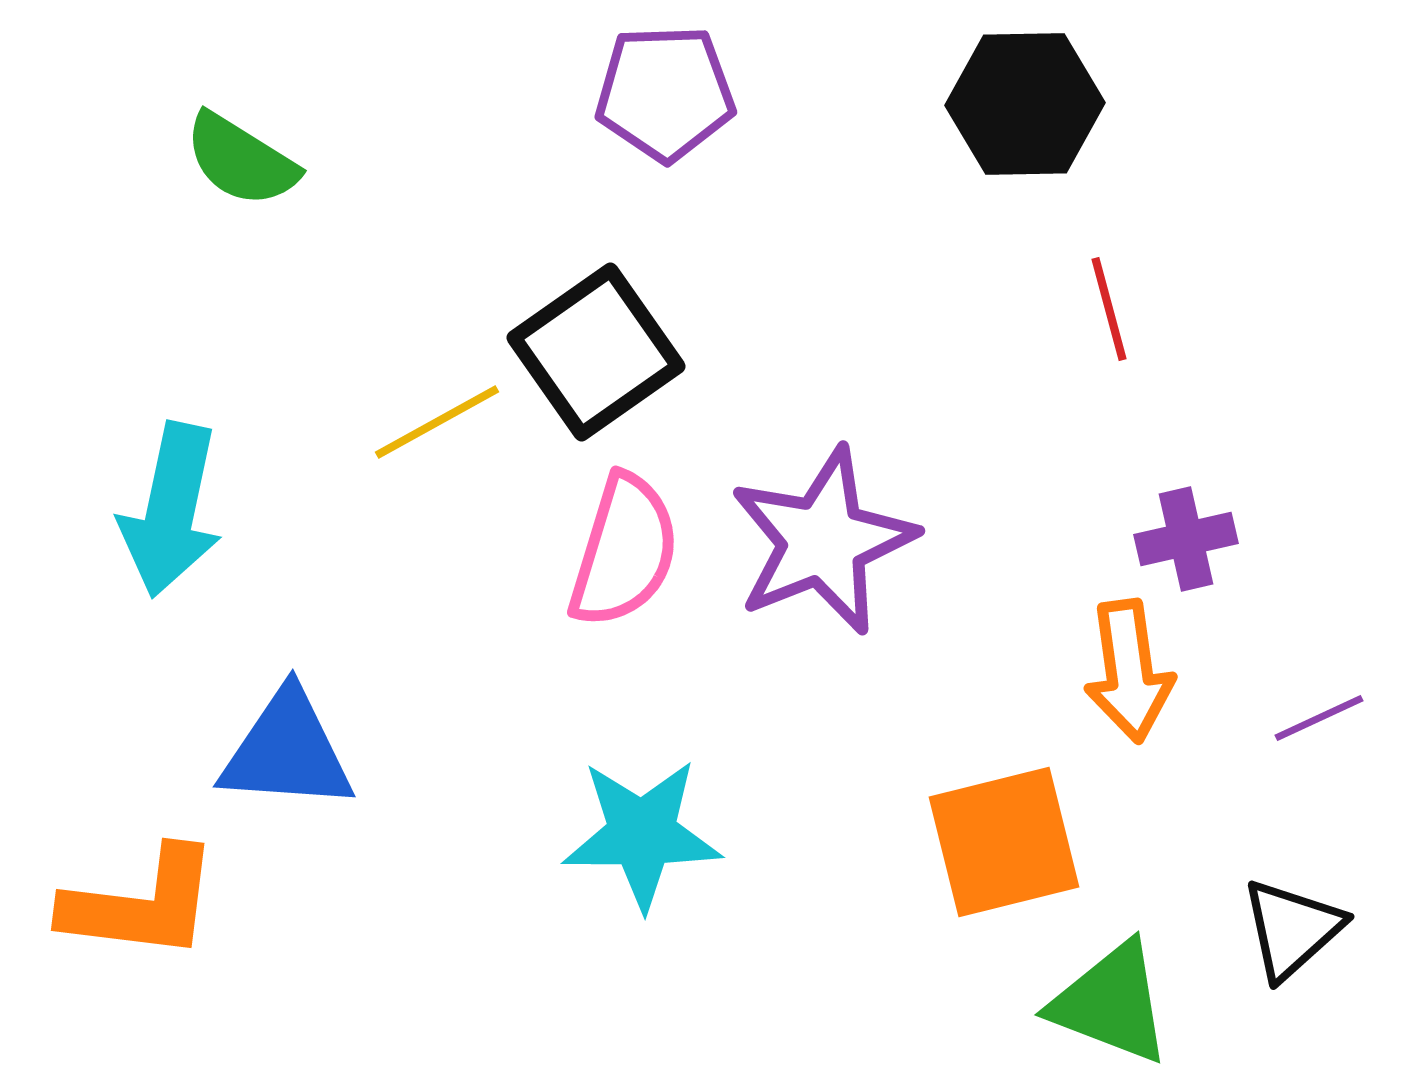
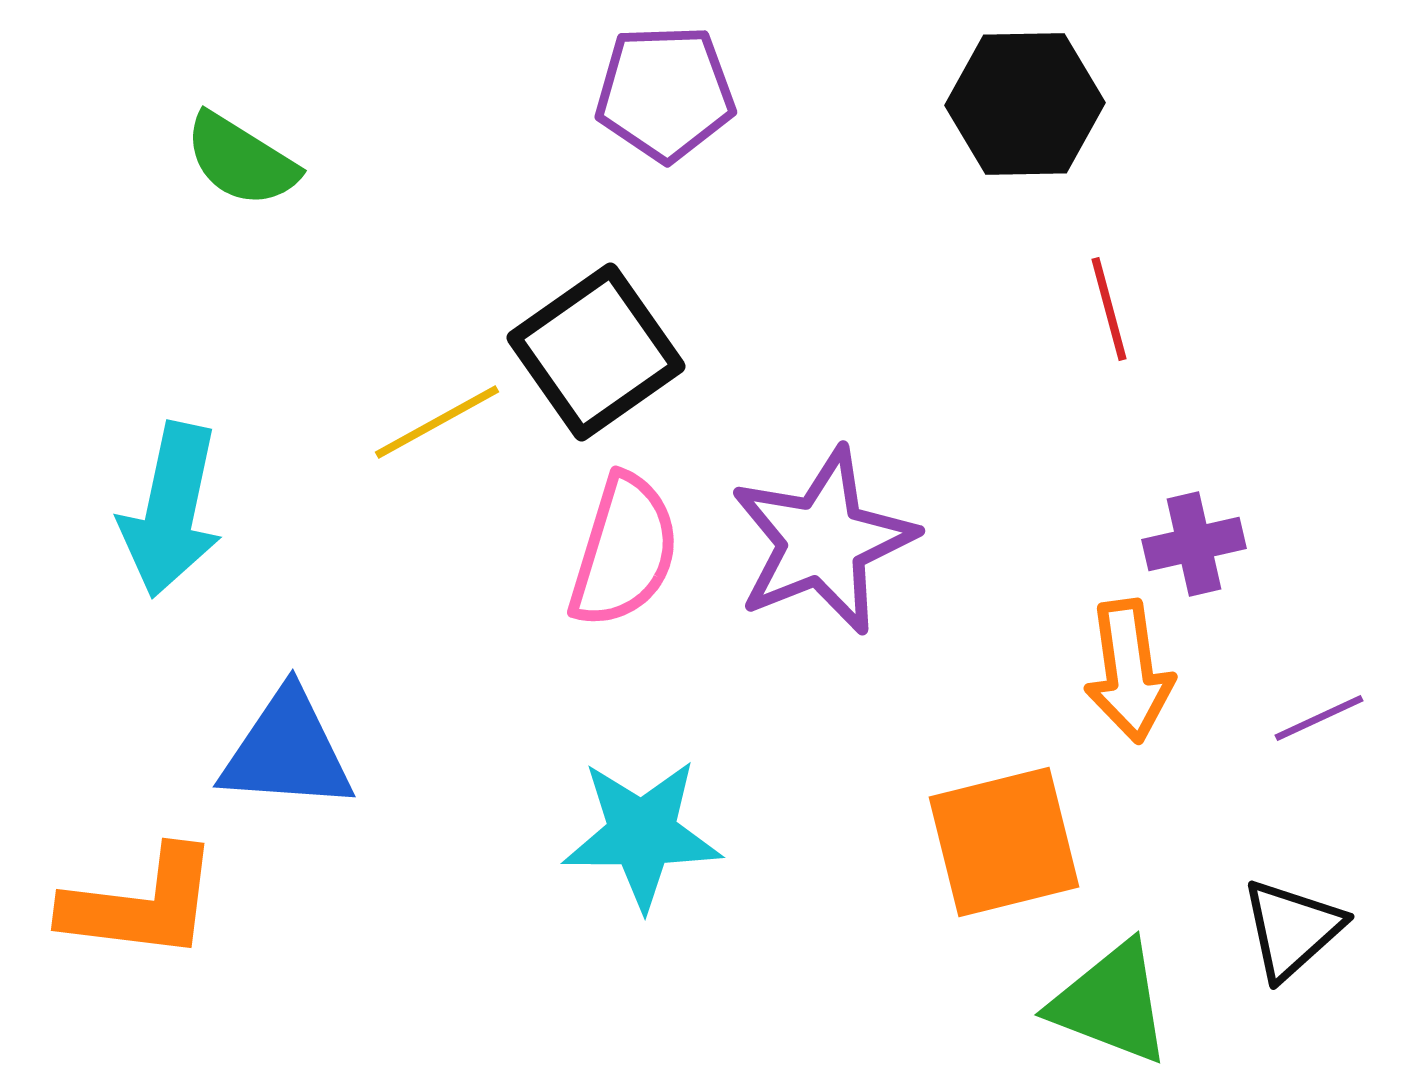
purple cross: moved 8 px right, 5 px down
